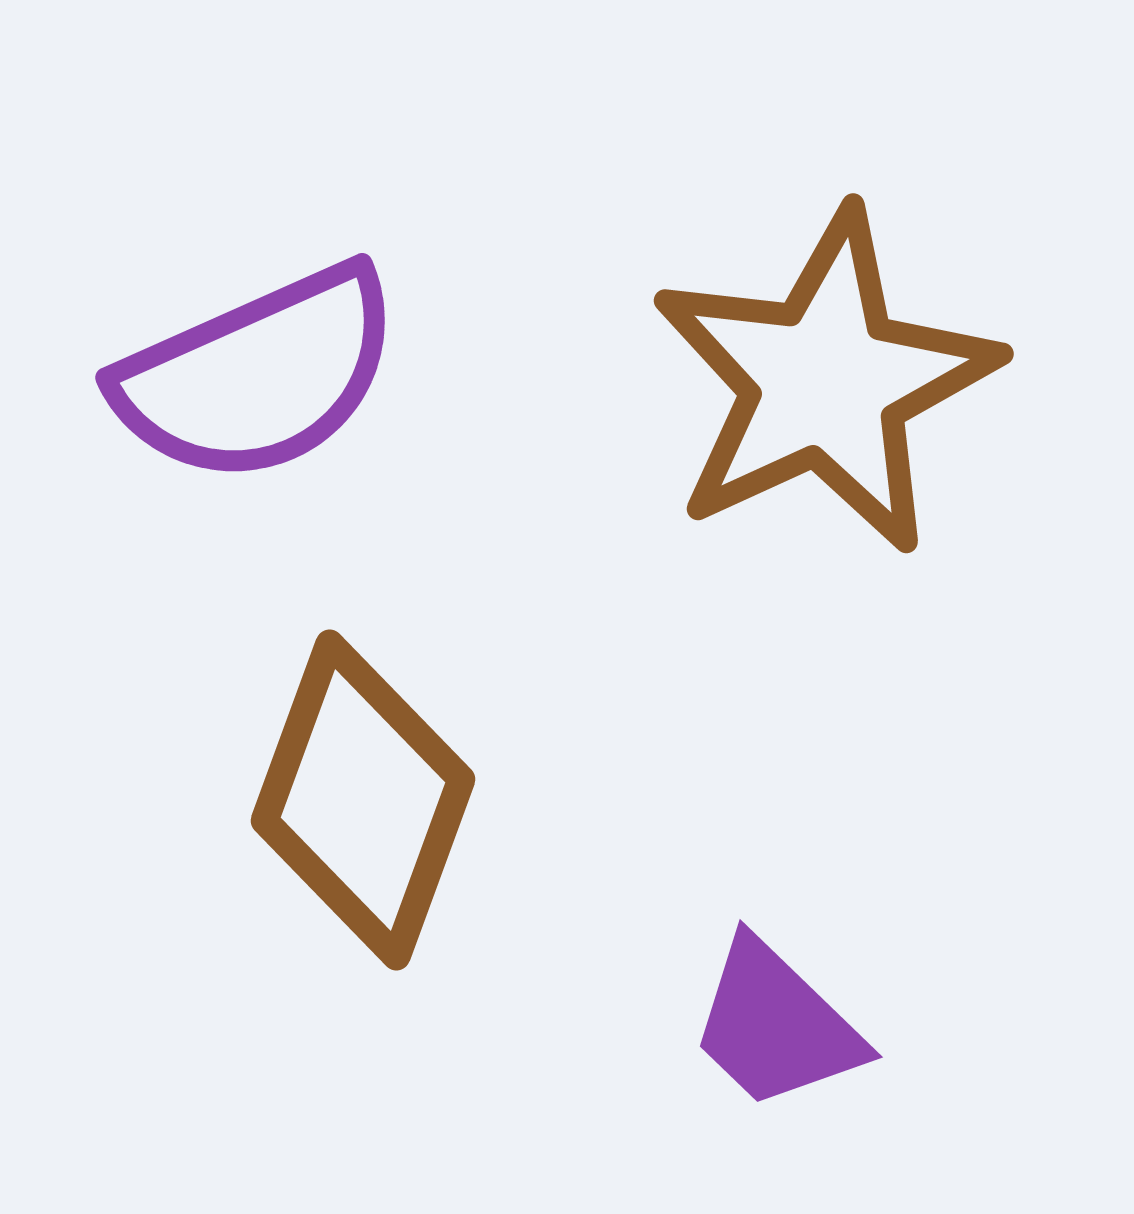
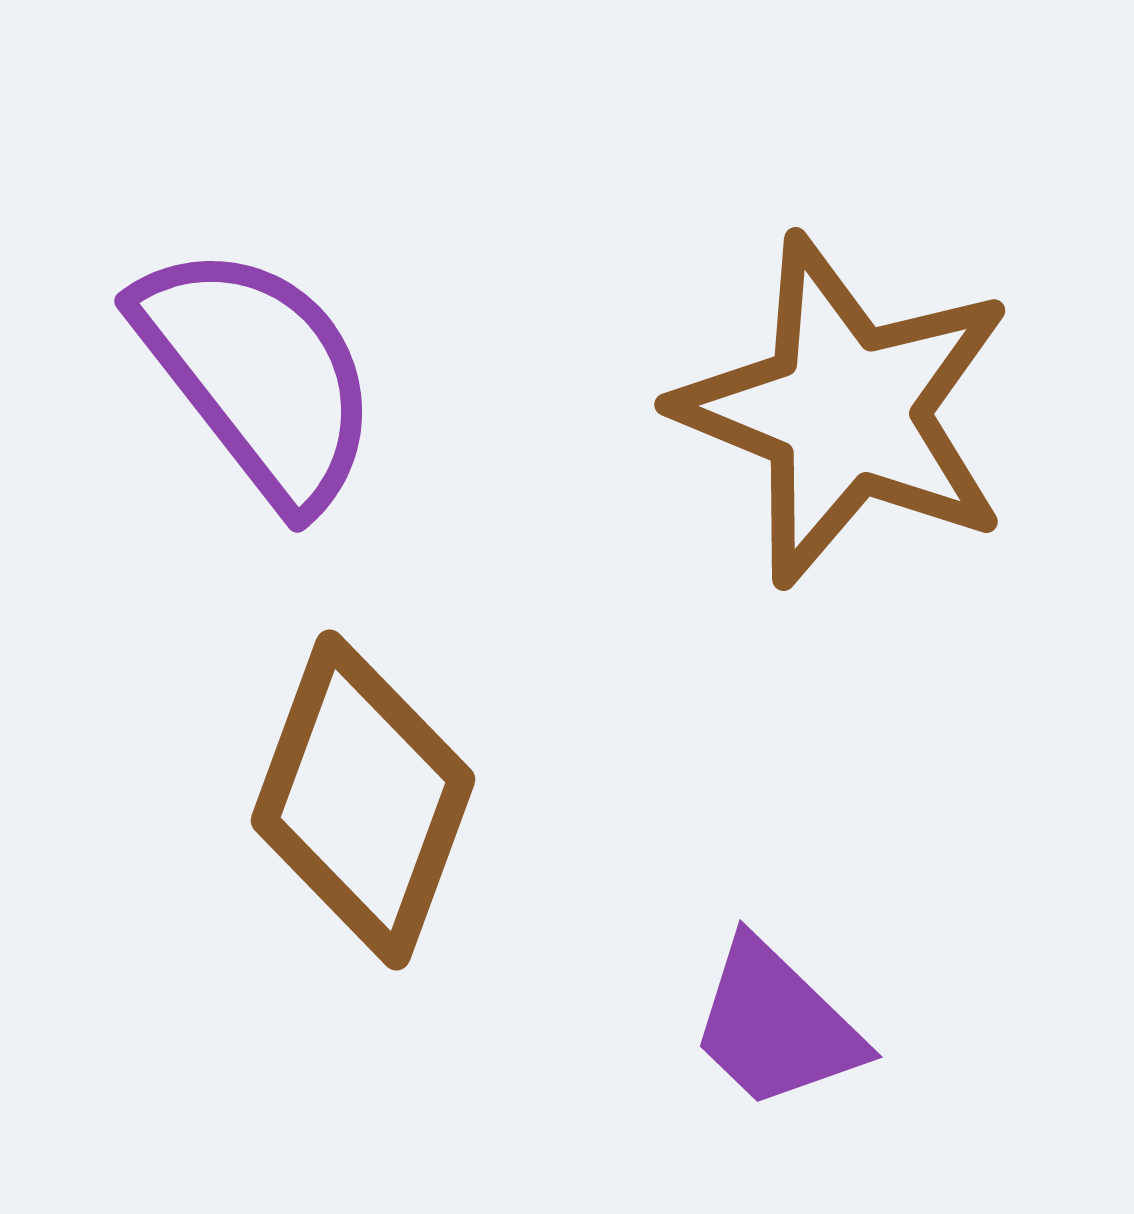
purple semicircle: rotated 104 degrees counterclockwise
brown star: moved 20 px right, 29 px down; rotated 25 degrees counterclockwise
